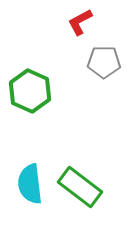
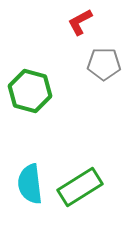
gray pentagon: moved 2 px down
green hexagon: rotated 9 degrees counterclockwise
green rectangle: rotated 69 degrees counterclockwise
